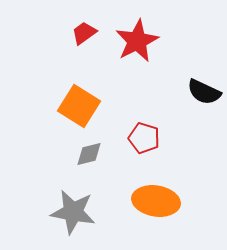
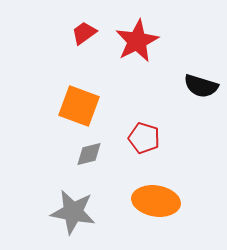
black semicircle: moved 3 px left, 6 px up; rotated 8 degrees counterclockwise
orange square: rotated 12 degrees counterclockwise
